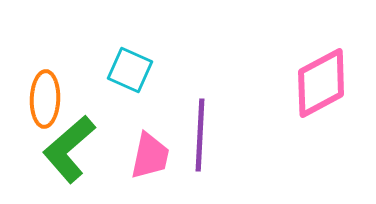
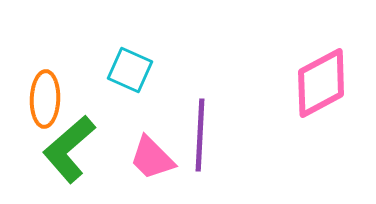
pink trapezoid: moved 2 px right, 2 px down; rotated 123 degrees clockwise
